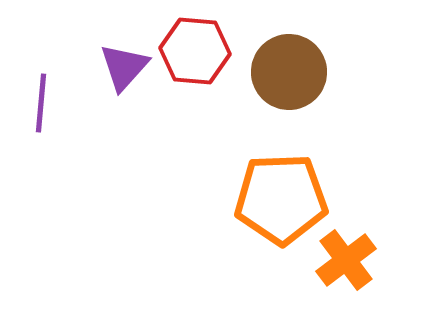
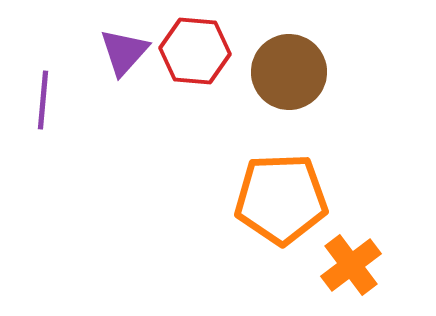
purple triangle: moved 15 px up
purple line: moved 2 px right, 3 px up
orange cross: moved 5 px right, 5 px down
